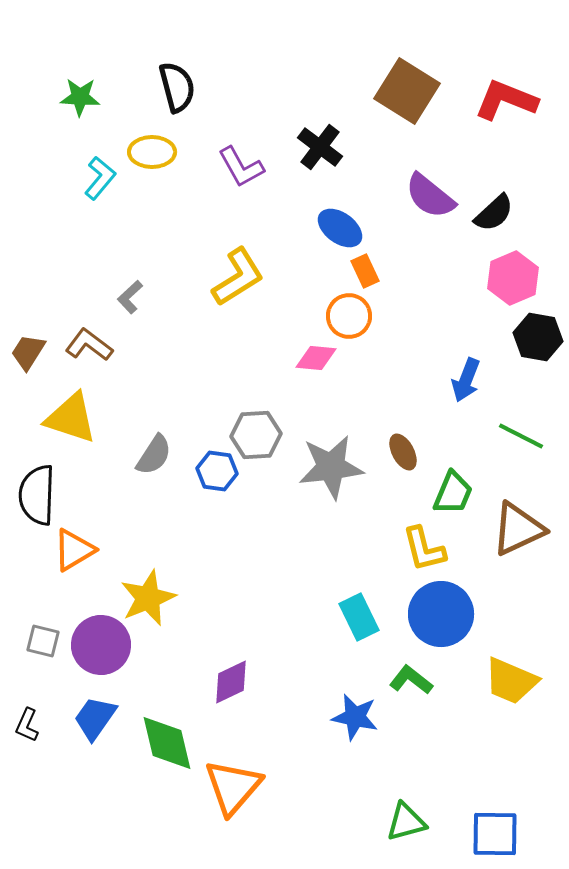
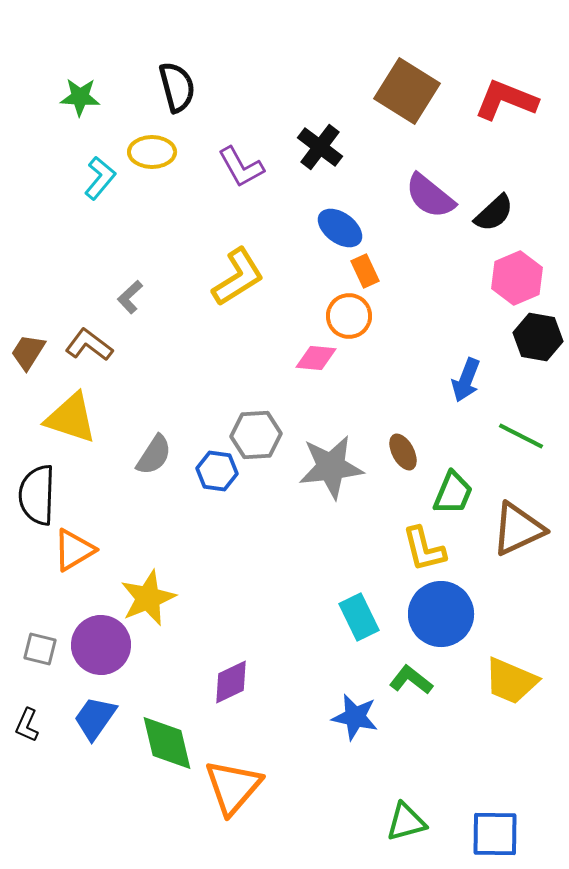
pink hexagon at (513, 278): moved 4 px right
gray square at (43, 641): moved 3 px left, 8 px down
